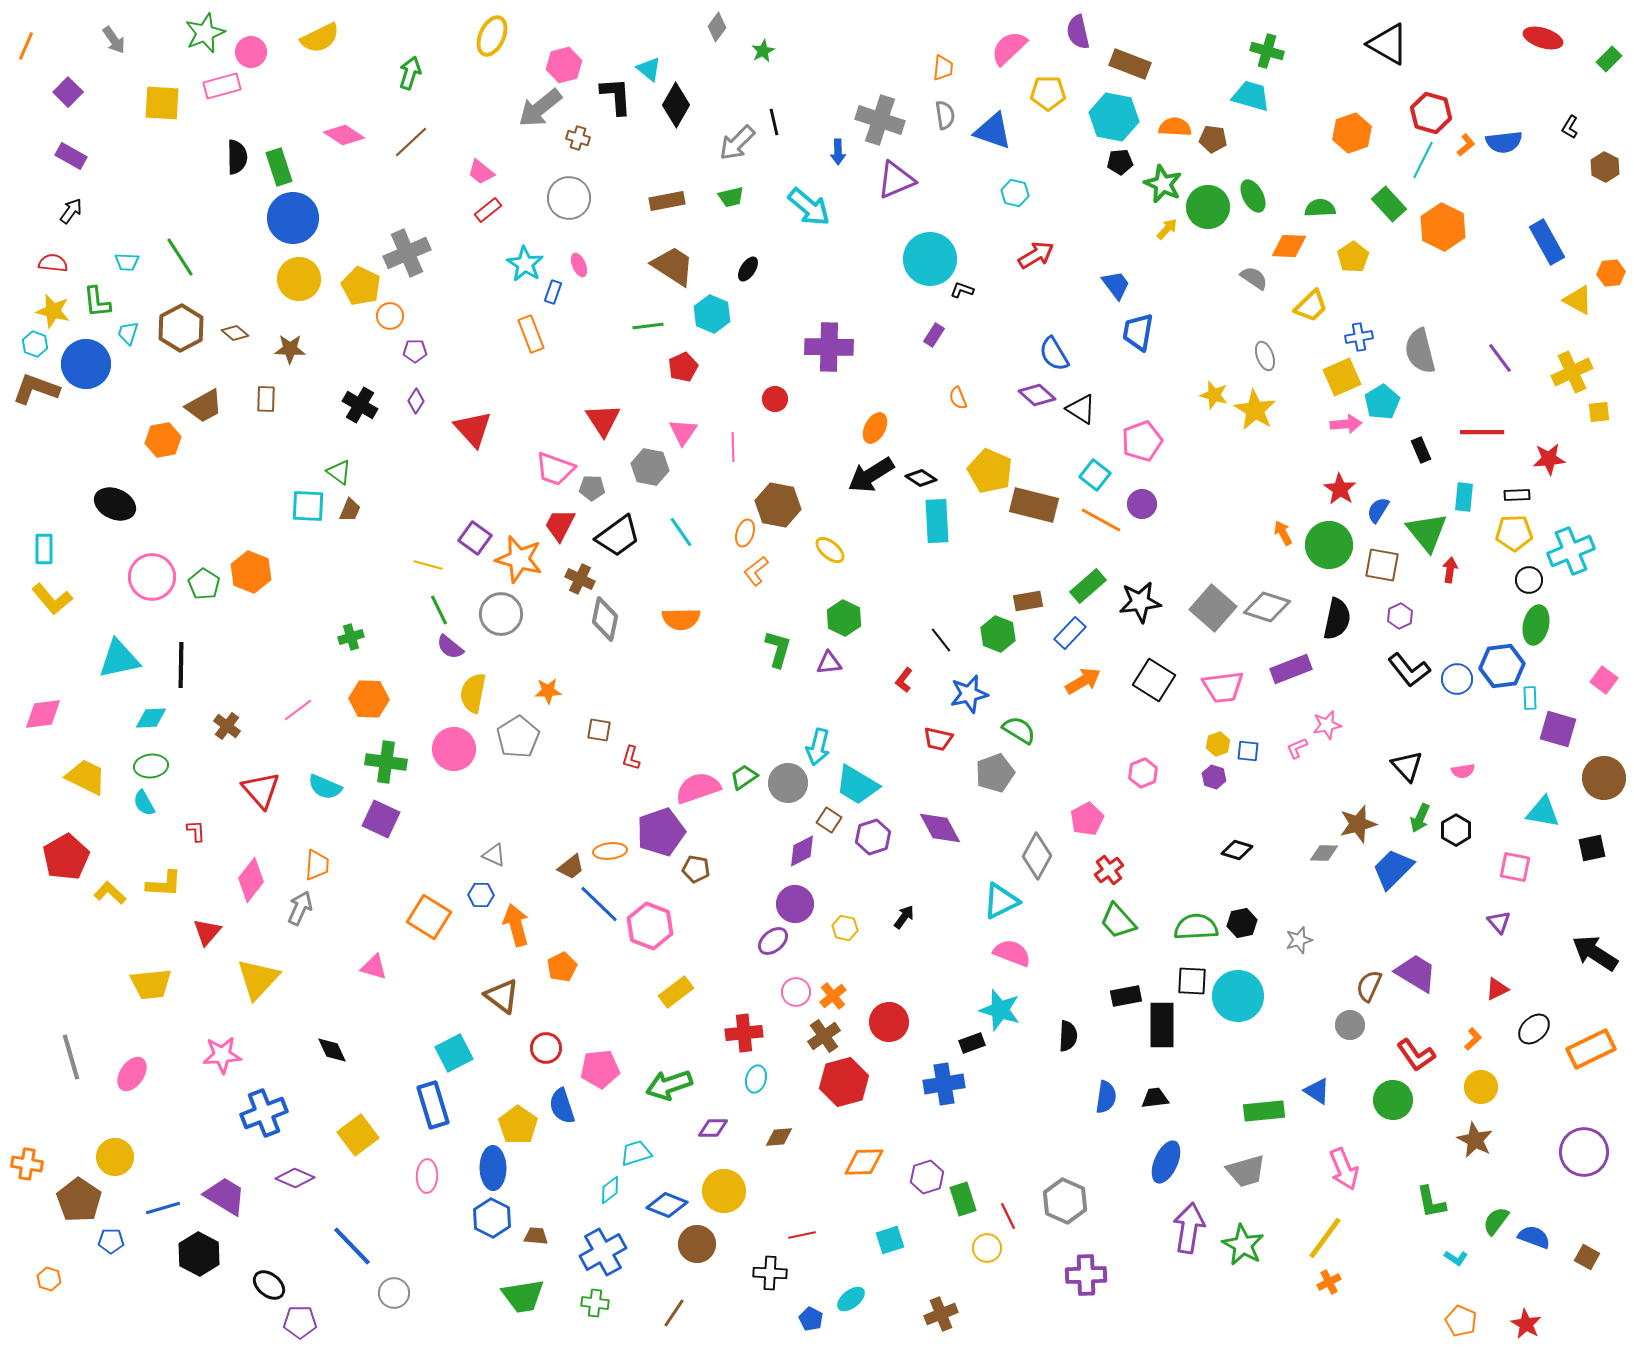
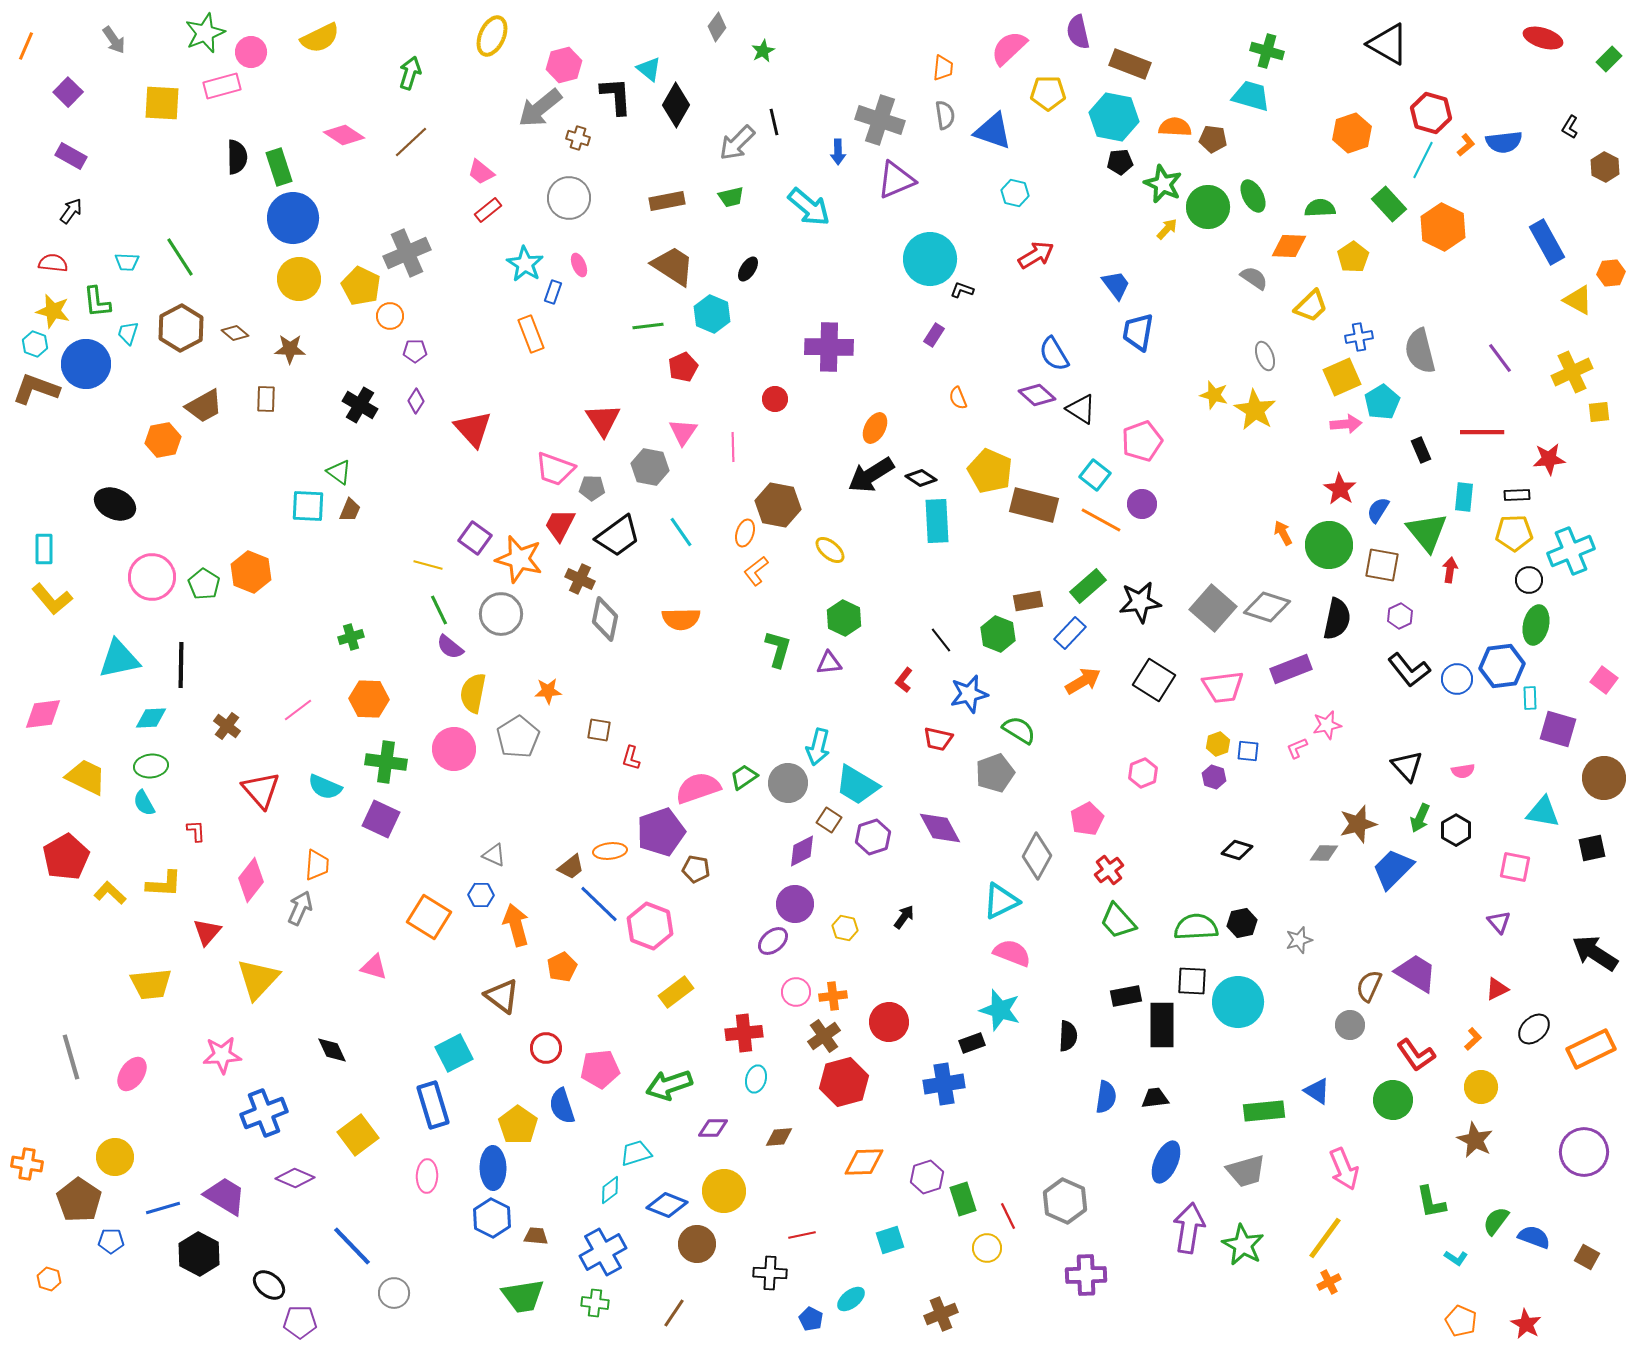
orange cross at (833, 996): rotated 32 degrees clockwise
cyan circle at (1238, 996): moved 6 px down
